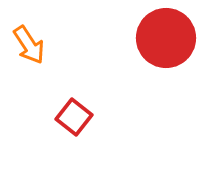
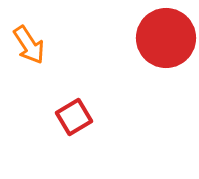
red square: rotated 21 degrees clockwise
